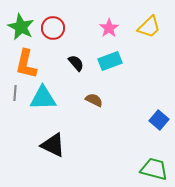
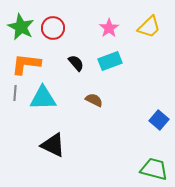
orange L-shape: rotated 84 degrees clockwise
